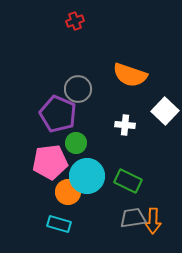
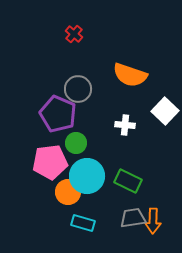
red cross: moved 1 px left, 13 px down; rotated 30 degrees counterclockwise
cyan rectangle: moved 24 px right, 1 px up
